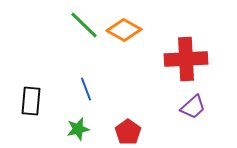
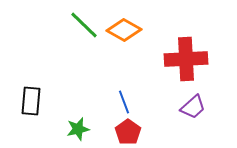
blue line: moved 38 px right, 13 px down
